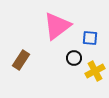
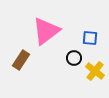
pink triangle: moved 11 px left, 5 px down
yellow cross: rotated 24 degrees counterclockwise
